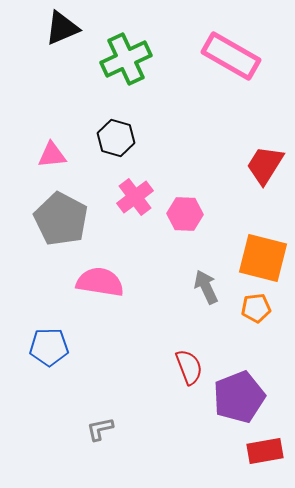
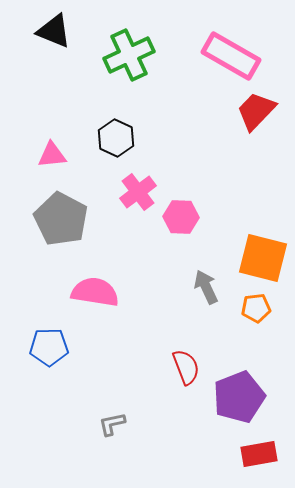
black triangle: moved 8 px left, 3 px down; rotated 45 degrees clockwise
green cross: moved 3 px right, 4 px up
black hexagon: rotated 9 degrees clockwise
red trapezoid: moved 9 px left, 54 px up; rotated 12 degrees clockwise
pink cross: moved 3 px right, 5 px up
pink hexagon: moved 4 px left, 3 px down
pink semicircle: moved 5 px left, 10 px down
red semicircle: moved 3 px left
gray L-shape: moved 12 px right, 5 px up
red rectangle: moved 6 px left, 3 px down
